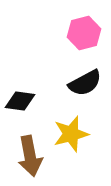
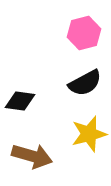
yellow star: moved 18 px right
brown arrow: moved 2 px right; rotated 63 degrees counterclockwise
